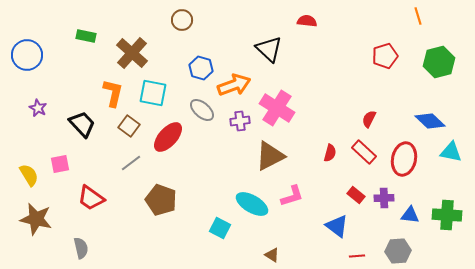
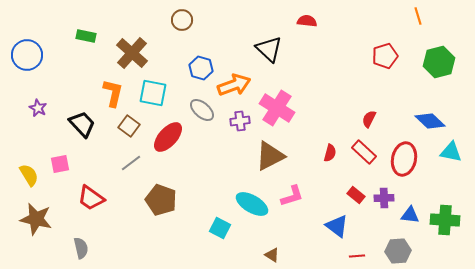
green cross at (447, 215): moved 2 px left, 5 px down
